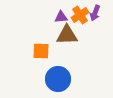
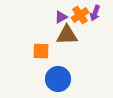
purple triangle: rotated 24 degrees counterclockwise
